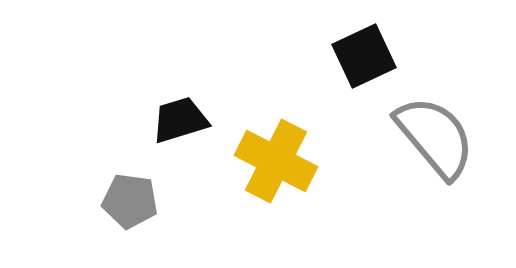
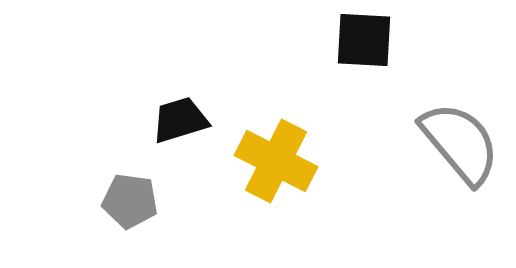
black square: moved 16 px up; rotated 28 degrees clockwise
gray semicircle: moved 25 px right, 6 px down
